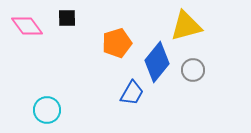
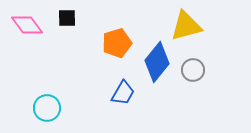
pink diamond: moved 1 px up
blue trapezoid: moved 9 px left
cyan circle: moved 2 px up
